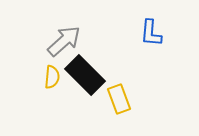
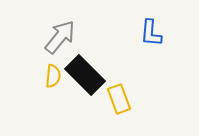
gray arrow: moved 4 px left, 4 px up; rotated 9 degrees counterclockwise
yellow semicircle: moved 1 px right, 1 px up
